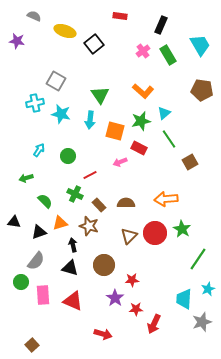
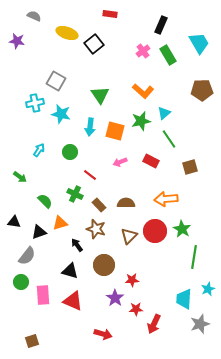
red rectangle at (120, 16): moved 10 px left, 2 px up
yellow ellipse at (65, 31): moved 2 px right, 2 px down
cyan trapezoid at (200, 45): moved 1 px left, 2 px up
brown pentagon at (202, 90): rotated 10 degrees counterclockwise
cyan arrow at (90, 120): moved 7 px down
red rectangle at (139, 148): moved 12 px right, 13 px down
green circle at (68, 156): moved 2 px right, 4 px up
brown square at (190, 162): moved 5 px down; rotated 14 degrees clockwise
red line at (90, 175): rotated 64 degrees clockwise
green arrow at (26, 178): moved 6 px left, 1 px up; rotated 128 degrees counterclockwise
brown star at (89, 226): moved 7 px right, 3 px down
red circle at (155, 233): moved 2 px up
black arrow at (73, 245): moved 4 px right; rotated 24 degrees counterclockwise
green line at (198, 259): moved 4 px left, 2 px up; rotated 25 degrees counterclockwise
gray semicircle at (36, 261): moved 9 px left, 5 px up
black triangle at (70, 268): moved 3 px down
gray star at (202, 322): moved 2 px left, 2 px down
brown square at (32, 345): moved 4 px up; rotated 24 degrees clockwise
